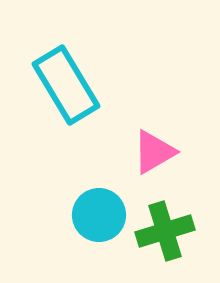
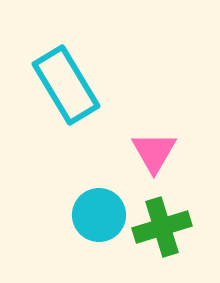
pink triangle: rotated 30 degrees counterclockwise
green cross: moved 3 px left, 4 px up
